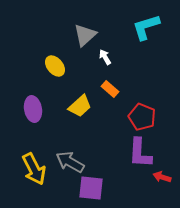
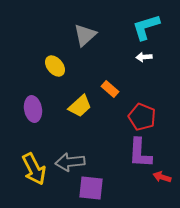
white arrow: moved 39 px right; rotated 63 degrees counterclockwise
gray arrow: rotated 36 degrees counterclockwise
